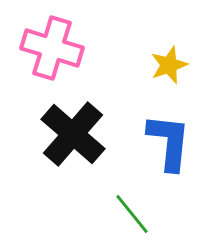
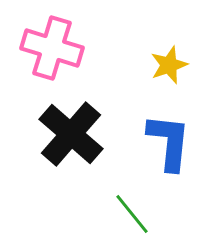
black cross: moved 2 px left
